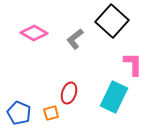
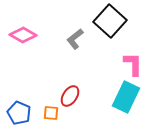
black square: moved 2 px left
pink diamond: moved 11 px left, 2 px down
red ellipse: moved 1 px right, 3 px down; rotated 15 degrees clockwise
cyan rectangle: moved 12 px right
orange square: rotated 21 degrees clockwise
